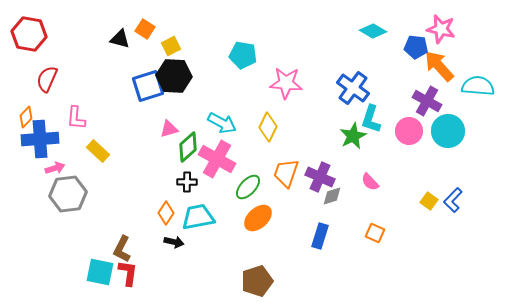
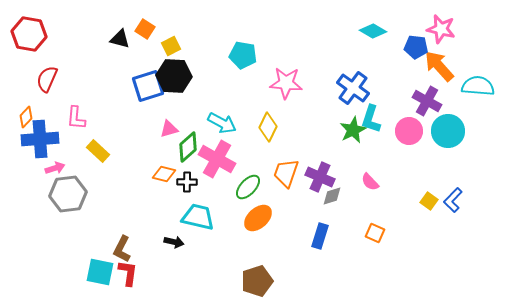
green star at (353, 136): moved 6 px up
orange diamond at (166, 213): moved 2 px left, 39 px up; rotated 70 degrees clockwise
cyan trapezoid at (198, 217): rotated 24 degrees clockwise
